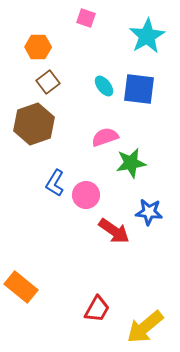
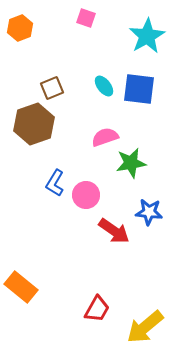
orange hexagon: moved 18 px left, 19 px up; rotated 20 degrees counterclockwise
brown square: moved 4 px right, 6 px down; rotated 15 degrees clockwise
